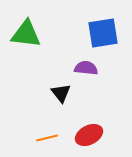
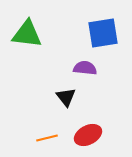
green triangle: moved 1 px right
purple semicircle: moved 1 px left
black triangle: moved 5 px right, 4 px down
red ellipse: moved 1 px left
